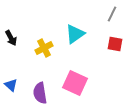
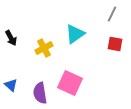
pink square: moved 5 px left
